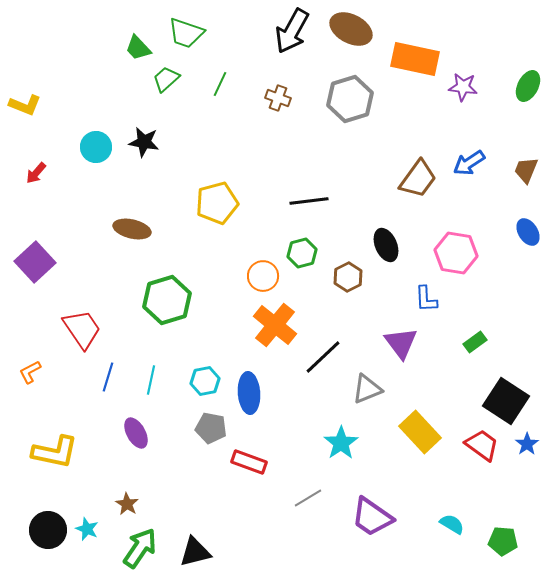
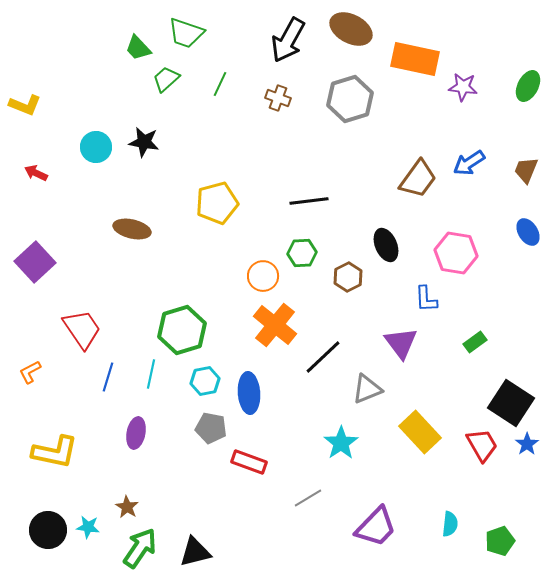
black arrow at (292, 31): moved 4 px left, 9 px down
red arrow at (36, 173): rotated 75 degrees clockwise
green hexagon at (302, 253): rotated 12 degrees clockwise
green hexagon at (167, 300): moved 15 px right, 30 px down
cyan line at (151, 380): moved 6 px up
black square at (506, 401): moved 5 px right, 2 px down
purple ellipse at (136, 433): rotated 40 degrees clockwise
red trapezoid at (482, 445): rotated 24 degrees clockwise
brown star at (127, 504): moved 3 px down
purple trapezoid at (372, 517): moved 4 px right, 10 px down; rotated 81 degrees counterclockwise
cyan semicircle at (452, 524): moved 2 px left; rotated 65 degrees clockwise
cyan star at (87, 529): moved 1 px right, 2 px up; rotated 15 degrees counterclockwise
green pentagon at (503, 541): moved 3 px left; rotated 24 degrees counterclockwise
